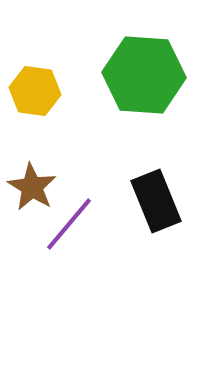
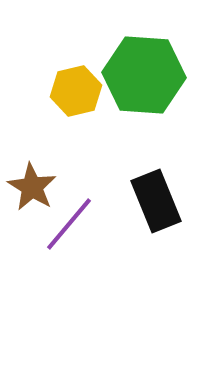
yellow hexagon: moved 41 px right; rotated 21 degrees counterclockwise
